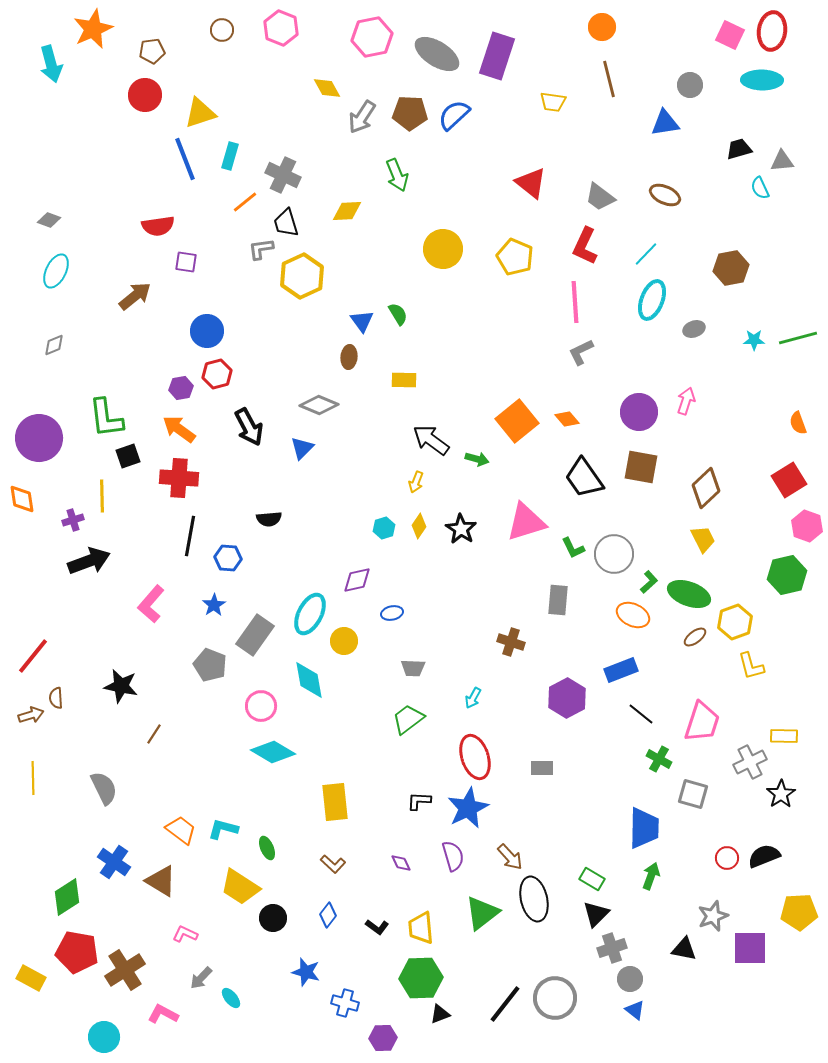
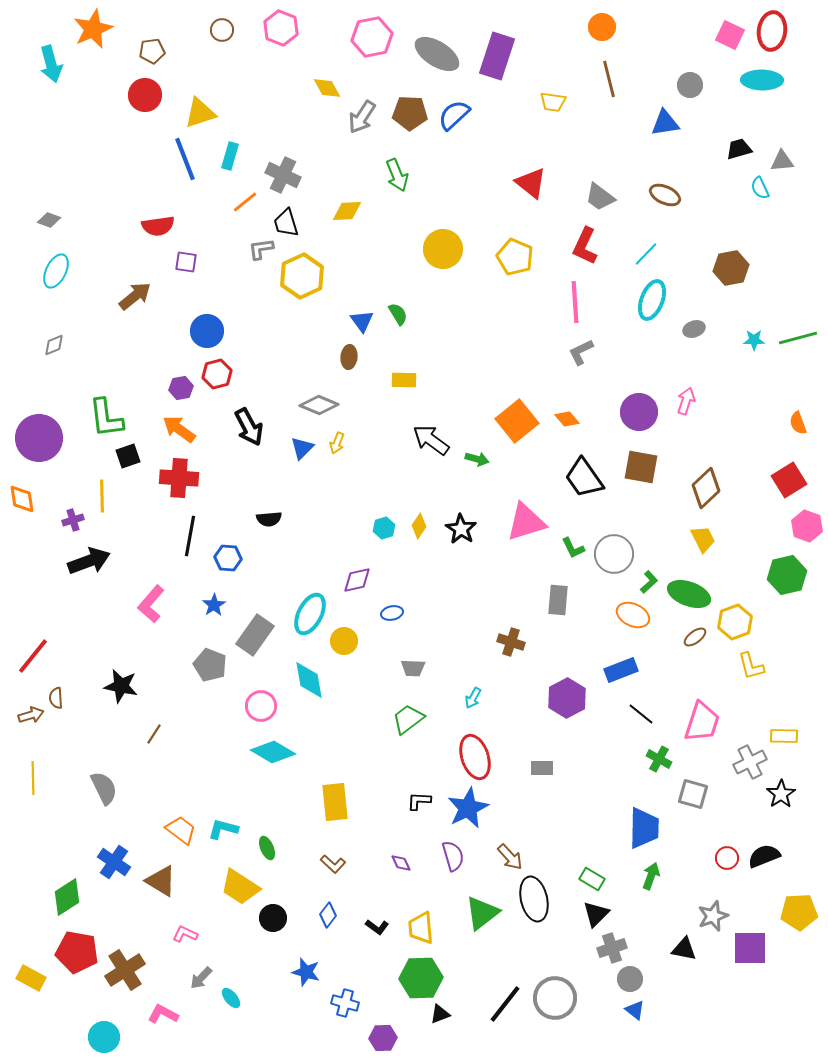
yellow arrow at (416, 482): moved 79 px left, 39 px up
